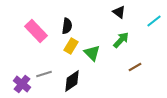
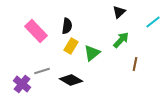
black triangle: rotated 40 degrees clockwise
cyan line: moved 1 px left, 1 px down
green triangle: rotated 36 degrees clockwise
brown line: moved 3 px up; rotated 48 degrees counterclockwise
gray line: moved 2 px left, 3 px up
black diamond: moved 1 px left, 1 px up; rotated 65 degrees clockwise
